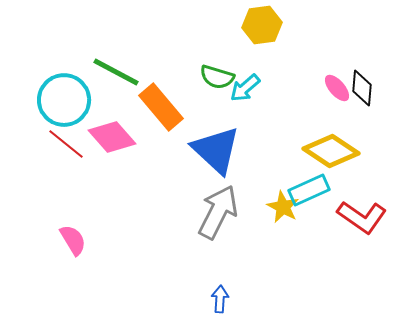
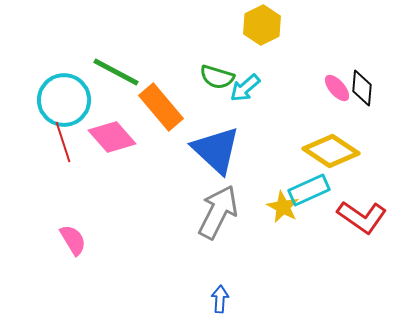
yellow hexagon: rotated 18 degrees counterclockwise
red line: moved 3 px left, 2 px up; rotated 33 degrees clockwise
